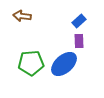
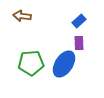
purple rectangle: moved 2 px down
blue ellipse: rotated 16 degrees counterclockwise
